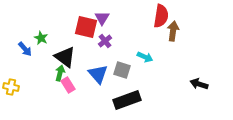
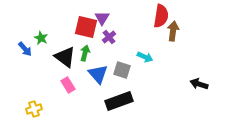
purple cross: moved 4 px right, 4 px up
green arrow: moved 25 px right, 20 px up
yellow cross: moved 23 px right, 22 px down; rotated 28 degrees counterclockwise
black rectangle: moved 8 px left, 1 px down
